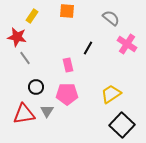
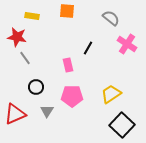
yellow rectangle: rotated 64 degrees clockwise
pink pentagon: moved 5 px right, 2 px down
red triangle: moved 9 px left; rotated 15 degrees counterclockwise
